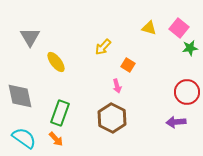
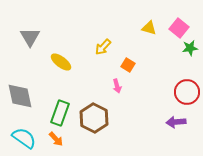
yellow ellipse: moved 5 px right; rotated 15 degrees counterclockwise
brown hexagon: moved 18 px left
